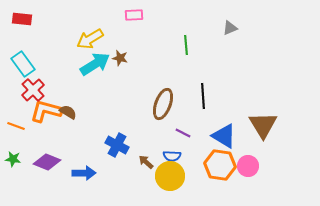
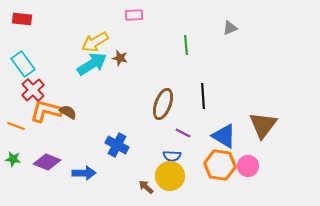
yellow arrow: moved 5 px right, 3 px down
cyan arrow: moved 3 px left
brown triangle: rotated 8 degrees clockwise
brown arrow: moved 25 px down
